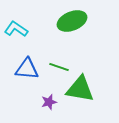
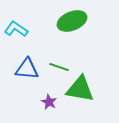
purple star: rotated 28 degrees counterclockwise
